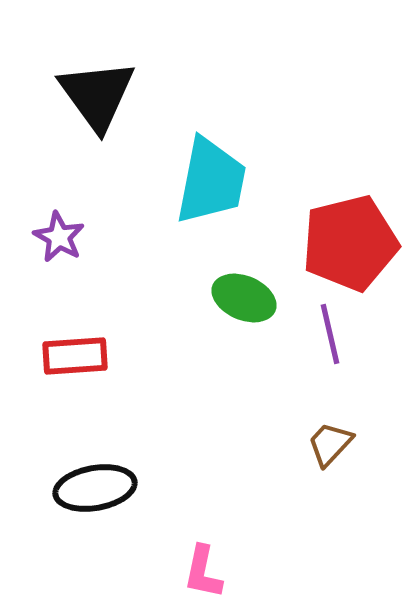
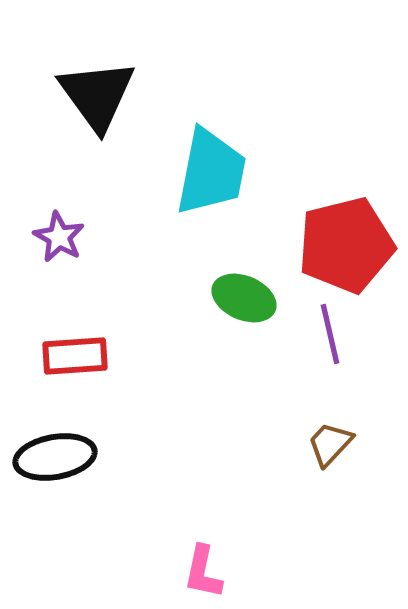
cyan trapezoid: moved 9 px up
red pentagon: moved 4 px left, 2 px down
black ellipse: moved 40 px left, 31 px up
